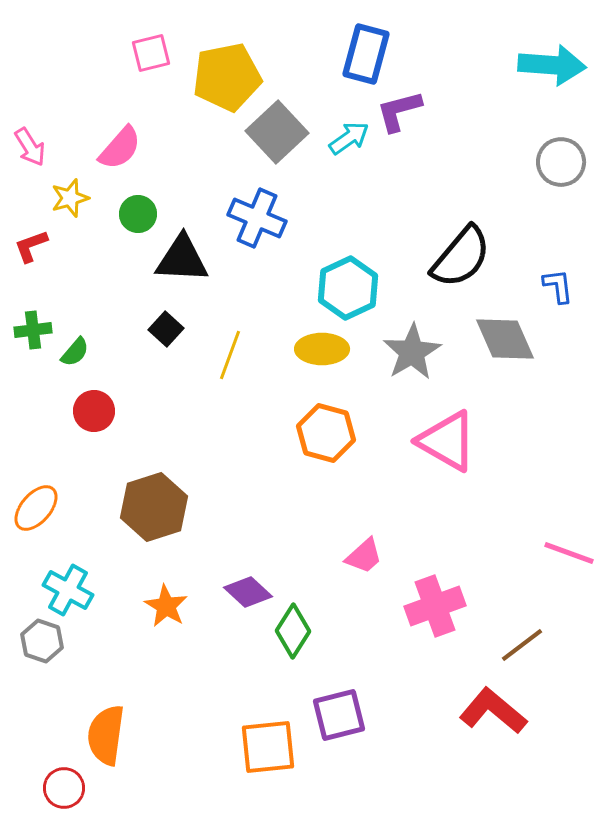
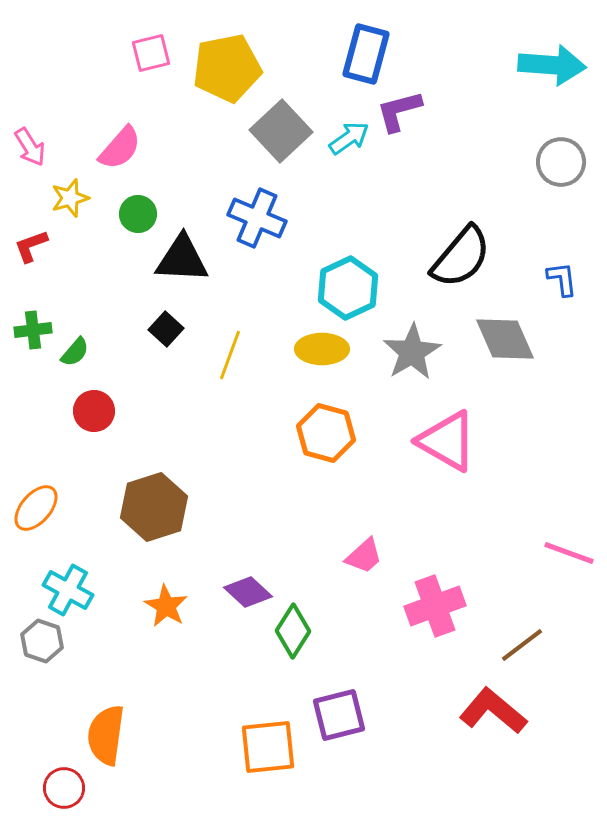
yellow pentagon at (227, 77): moved 9 px up
gray square at (277, 132): moved 4 px right, 1 px up
blue L-shape at (558, 286): moved 4 px right, 7 px up
